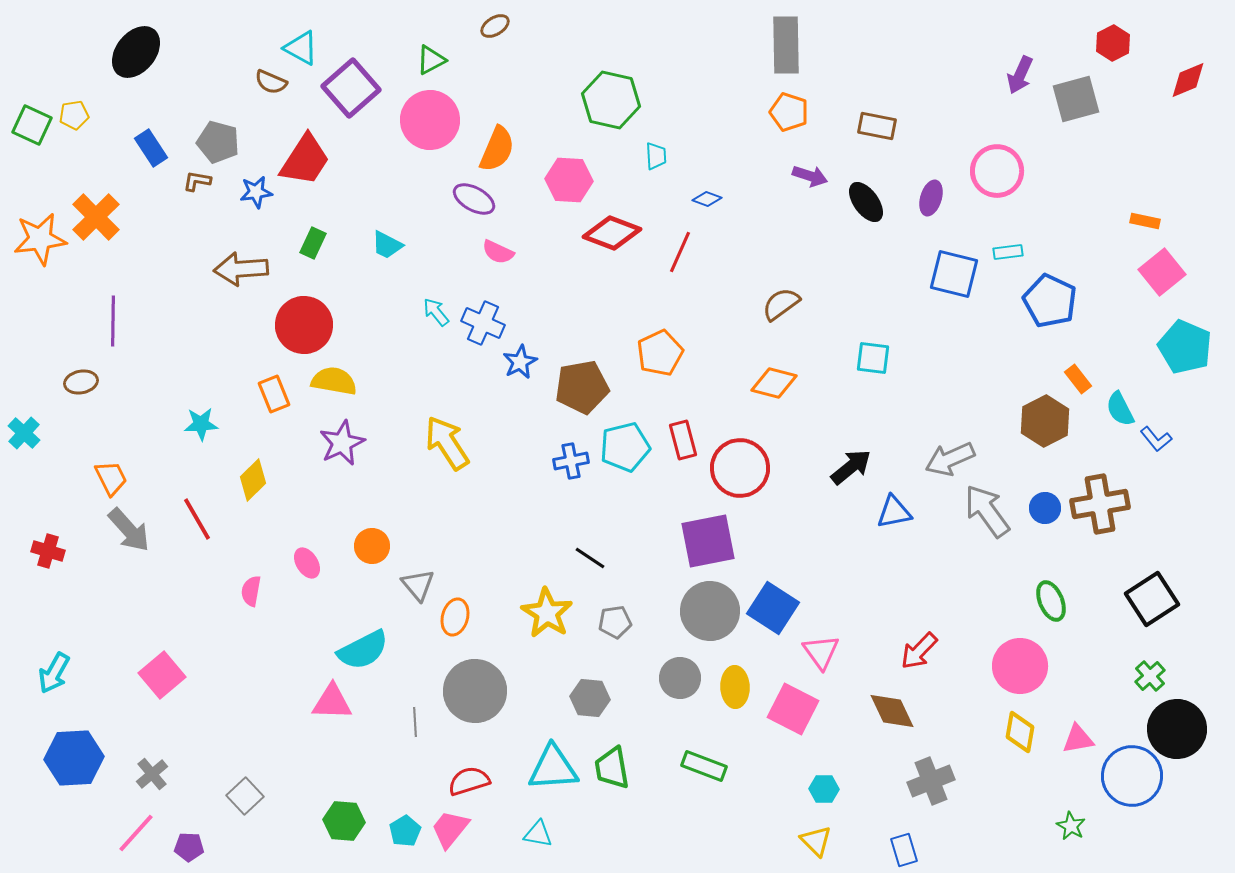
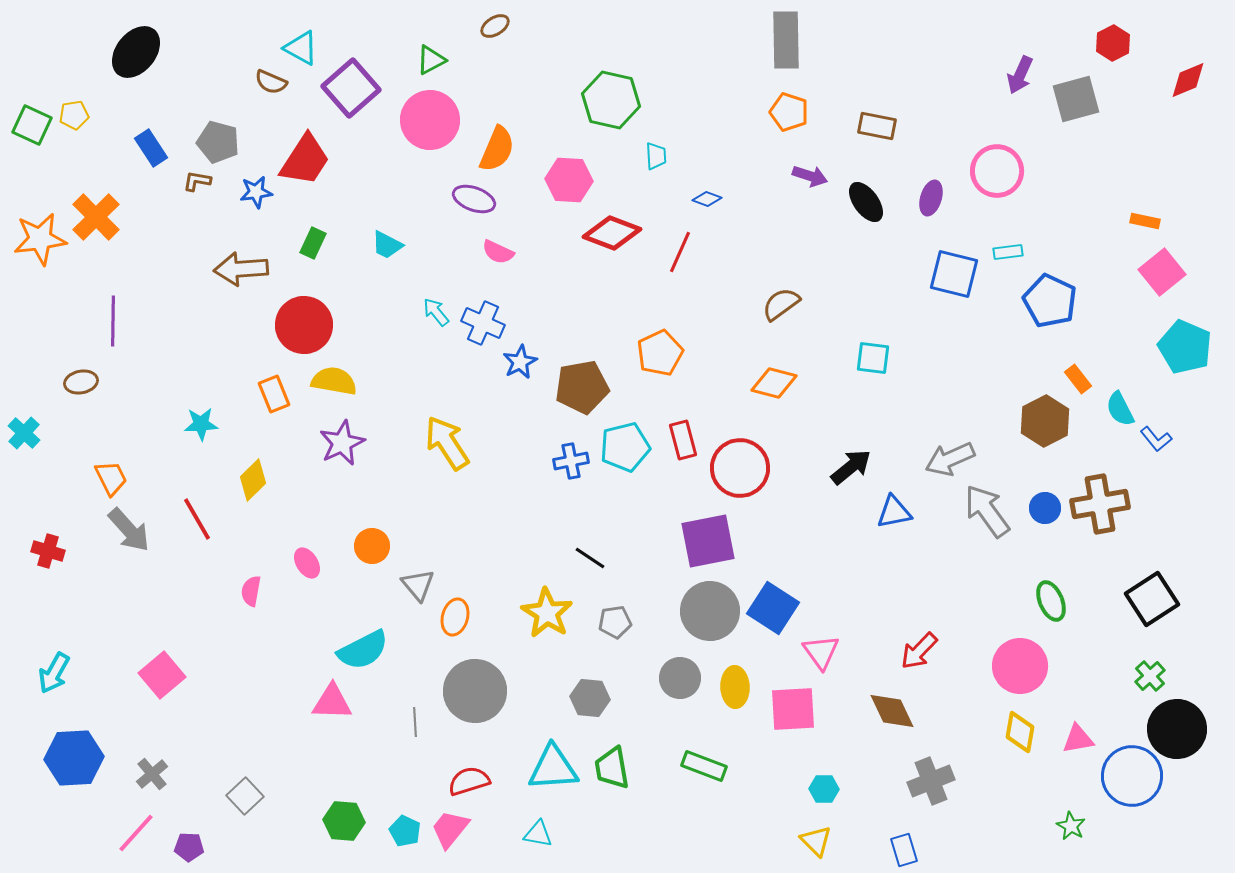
gray rectangle at (786, 45): moved 5 px up
purple ellipse at (474, 199): rotated 9 degrees counterclockwise
pink square at (793, 709): rotated 30 degrees counterclockwise
cyan pentagon at (405, 831): rotated 16 degrees counterclockwise
